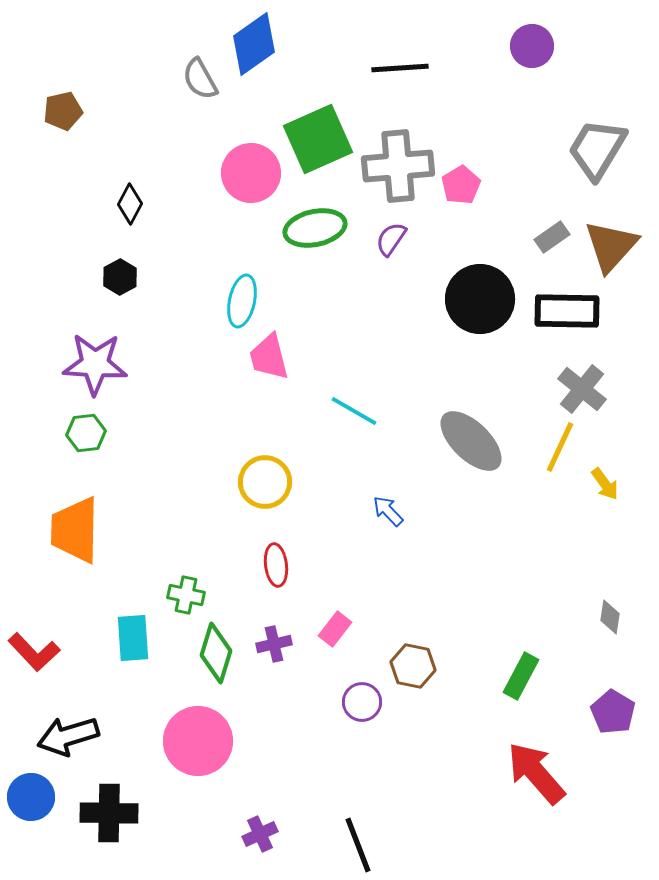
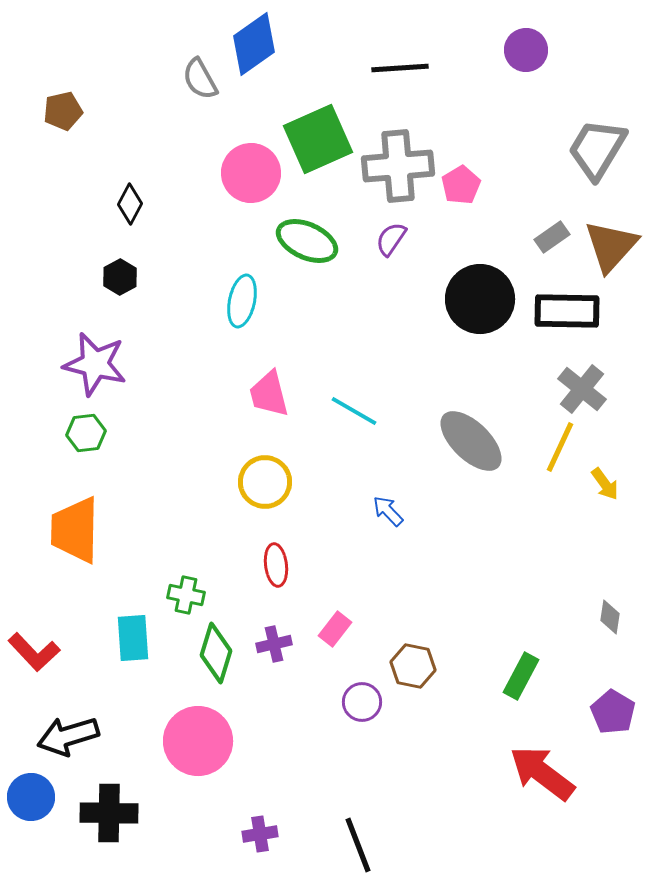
purple circle at (532, 46): moved 6 px left, 4 px down
green ellipse at (315, 228): moved 8 px left, 13 px down; rotated 36 degrees clockwise
pink trapezoid at (269, 357): moved 37 px down
purple star at (95, 364): rotated 10 degrees clockwise
red arrow at (536, 773): moved 6 px right; rotated 12 degrees counterclockwise
purple cross at (260, 834): rotated 16 degrees clockwise
